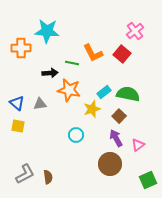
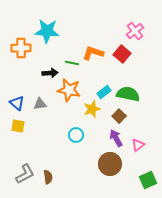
orange L-shape: rotated 135 degrees clockwise
